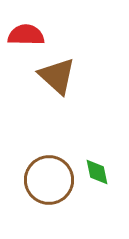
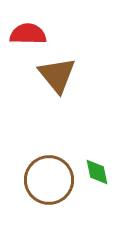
red semicircle: moved 2 px right, 1 px up
brown triangle: moved 1 px up; rotated 9 degrees clockwise
